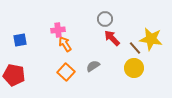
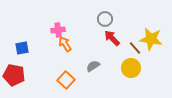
blue square: moved 2 px right, 8 px down
yellow circle: moved 3 px left
orange square: moved 8 px down
